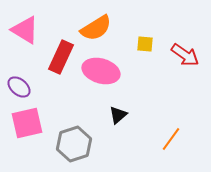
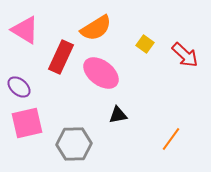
yellow square: rotated 30 degrees clockwise
red arrow: rotated 8 degrees clockwise
pink ellipse: moved 2 px down; rotated 21 degrees clockwise
black triangle: rotated 30 degrees clockwise
gray hexagon: rotated 16 degrees clockwise
